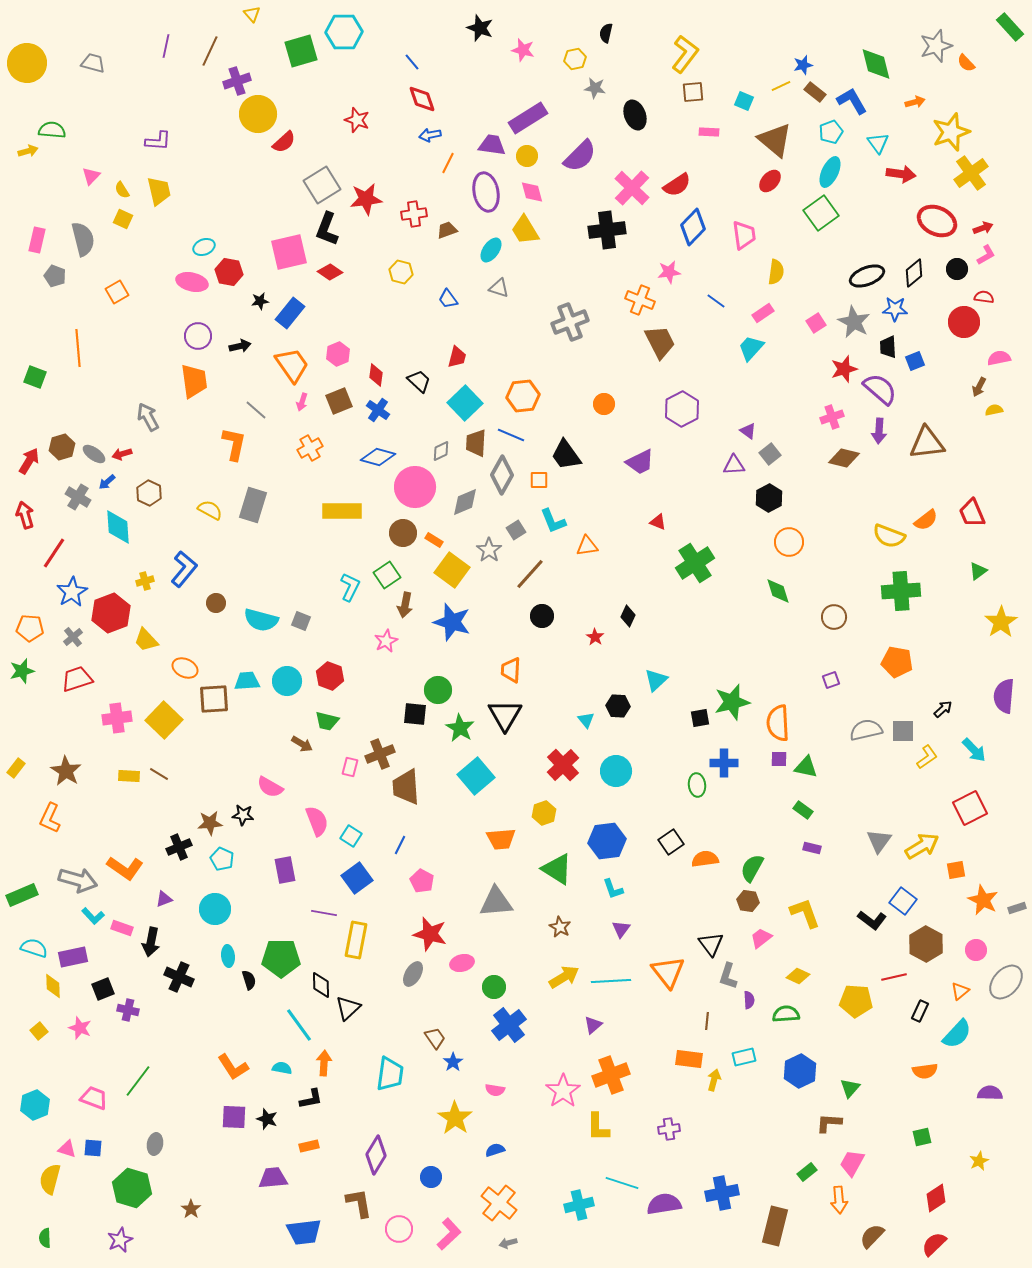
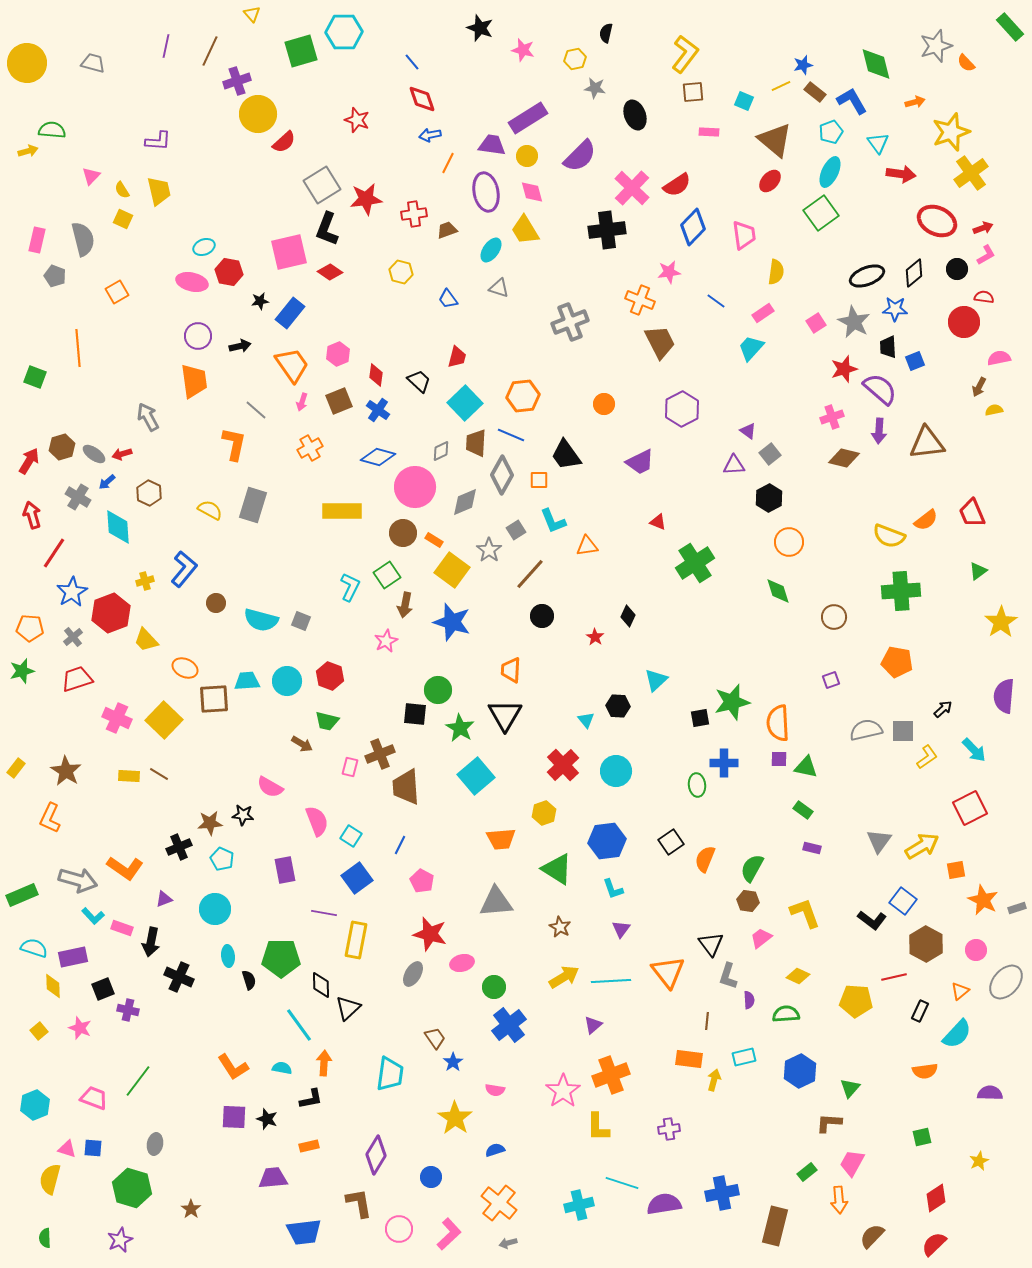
red arrow at (25, 515): moved 7 px right
pink cross at (117, 718): rotated 32 degrees clockwise
orange semicircle at (705, 859): rotated 60 degrees counterclockwise
